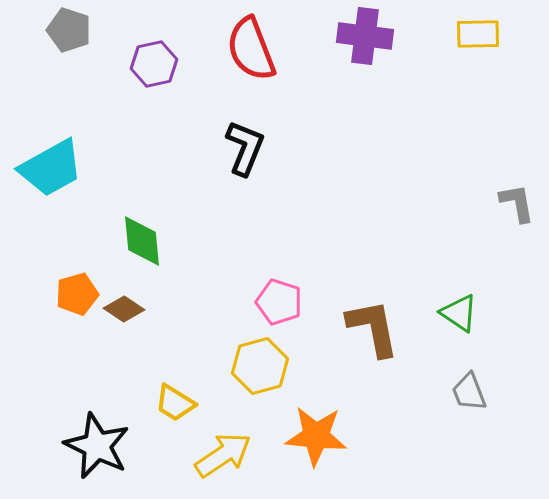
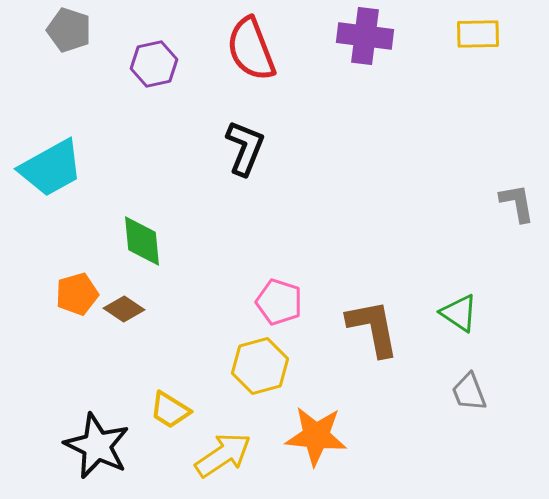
yellow trapezoid: moved 5 px left, 7 px down
